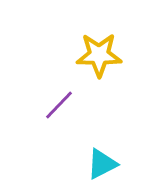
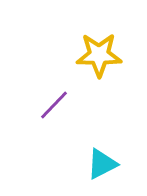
purple line: moved 5 px left
